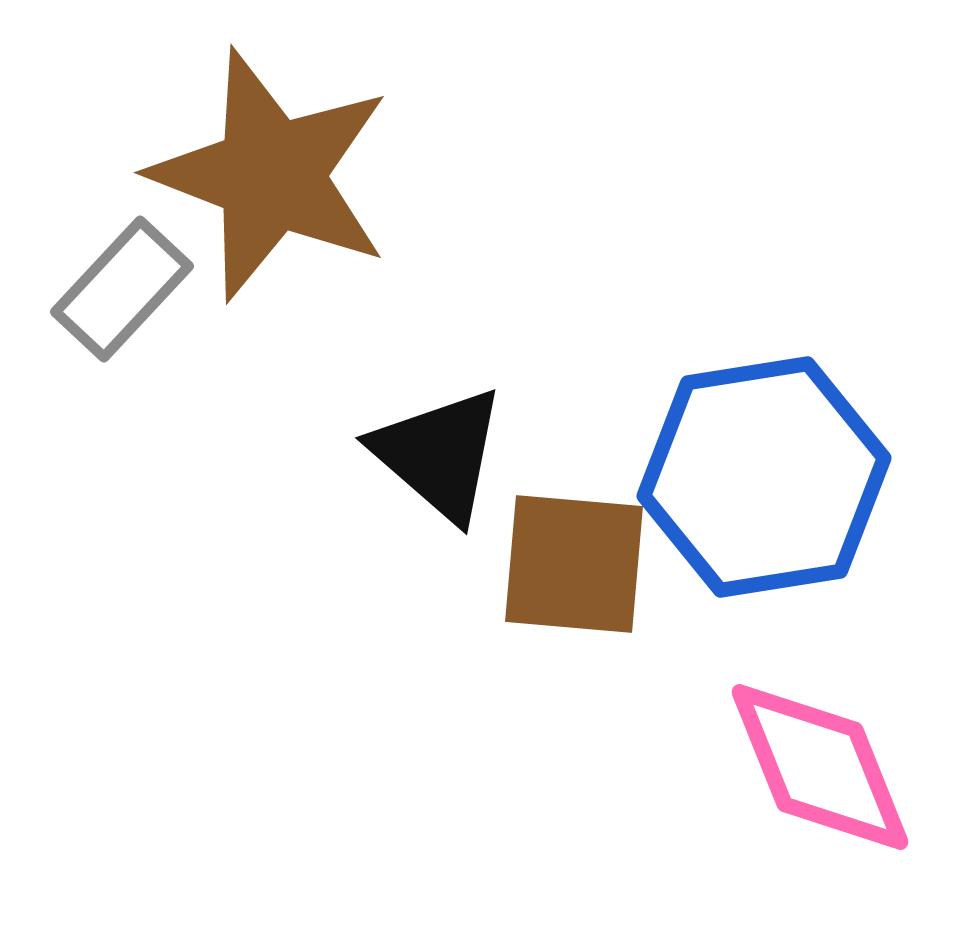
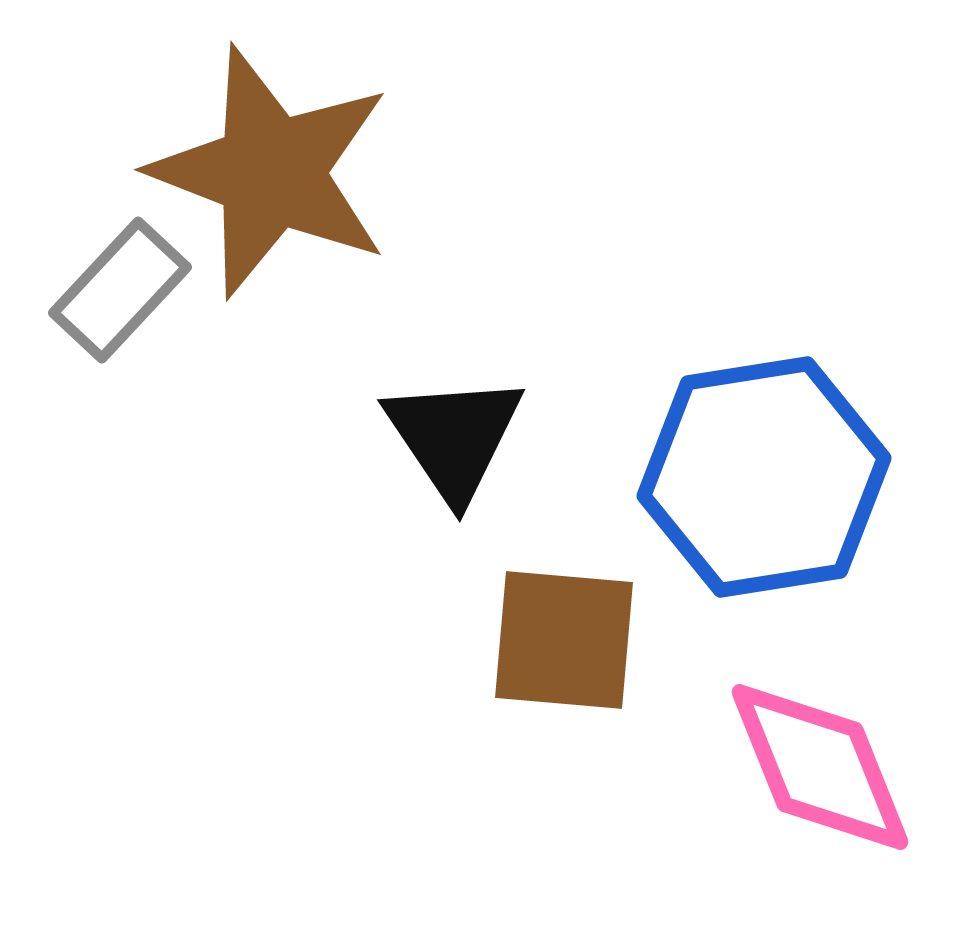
brown star: moved 3 px up
gray rectangle: moved 2 px left, 1 px down
black triangle: moved 15 px right, 17 px up; rotated 15 degrees clockwise
brown square: moved 10 px left, 76 px down
